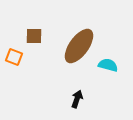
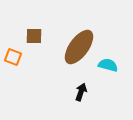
brown ellipse: moved 1 px down
orange square: moved 1 px left
black arrow: moved 4 px right, 7 px up
